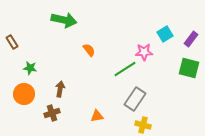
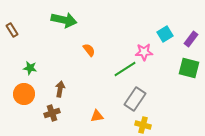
brown rectangle: moved 12 px up
